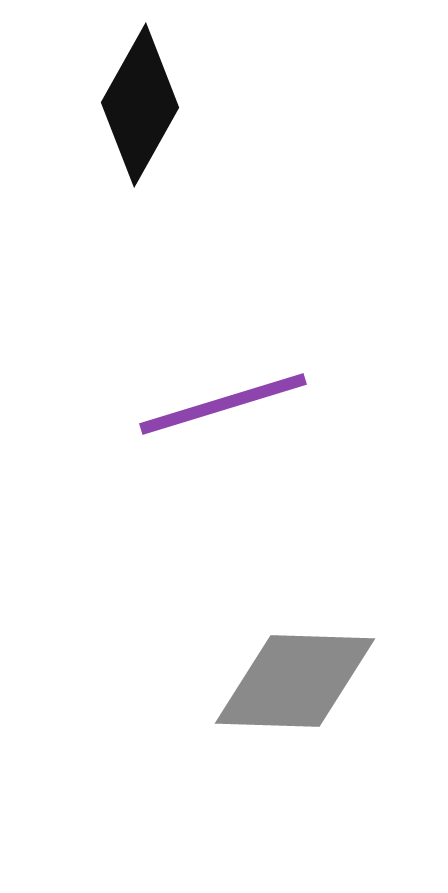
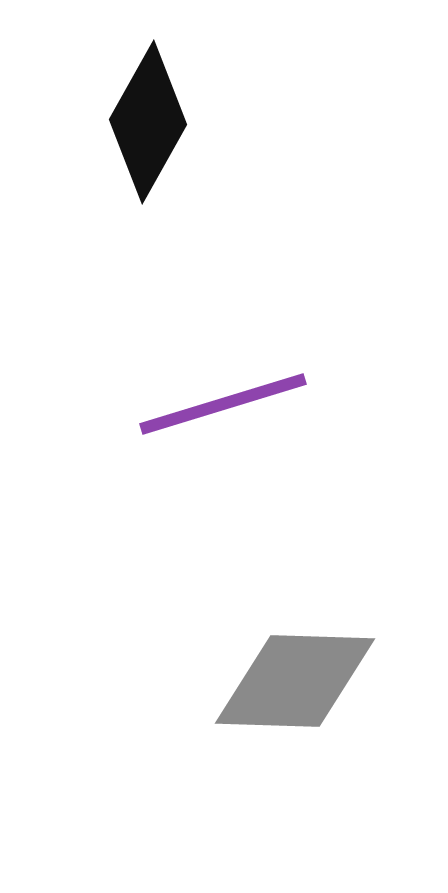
black diamond: moved 8 px right, 17 px down
